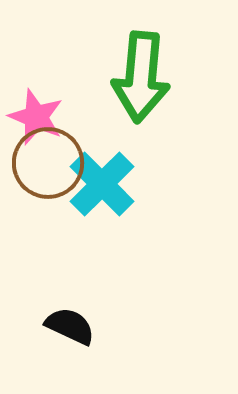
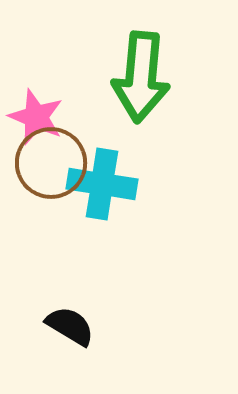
brown circle: moved 3 px right
cyan cross: rotated 36 degrees counterclockwise
black semicircle: rotated 6 degrees clockwise
